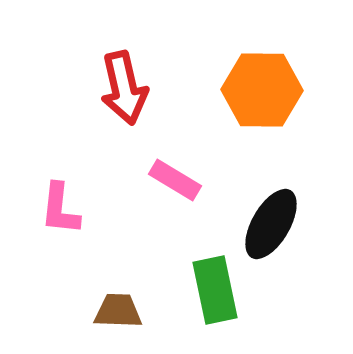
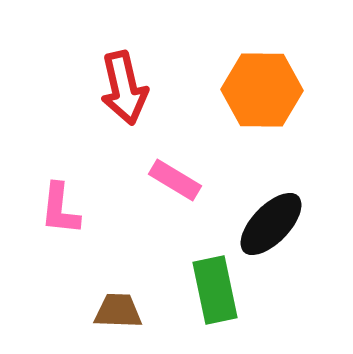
black ellipse: rotated 14 degrees clockwise
